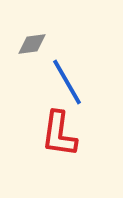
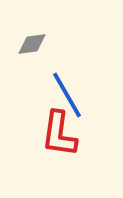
blue line: moved 13 px down
